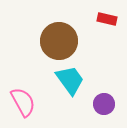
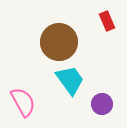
red rectangle: moved 2 px down; rotated 54 degrees clockwise
brown circle: moved 1 px down
purple circle: moved 2 px left
